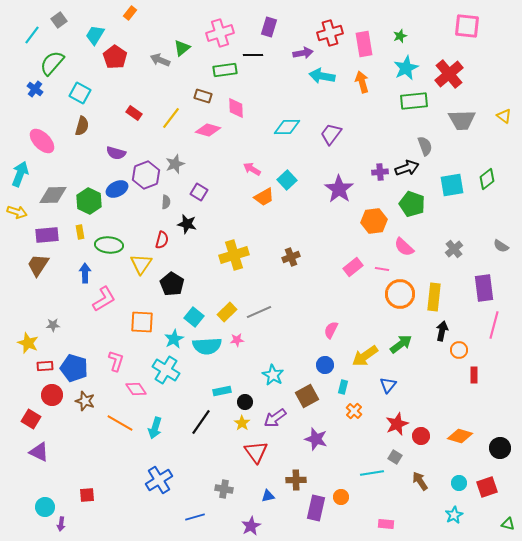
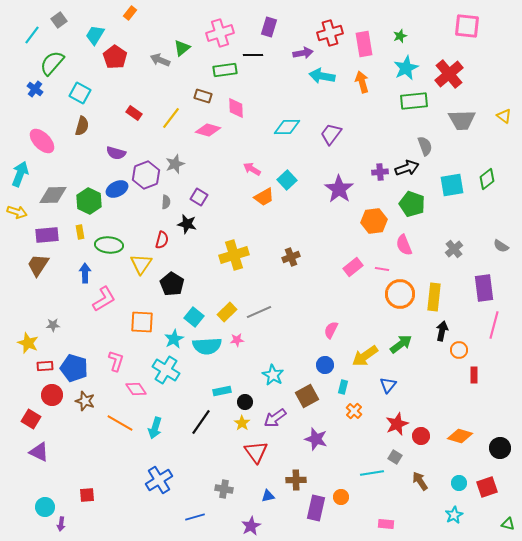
purple square at (199, 192): moved 5 px down
pink semicircle at (404, 247): moved 2 px up; rotated 25 degrees clockwise
